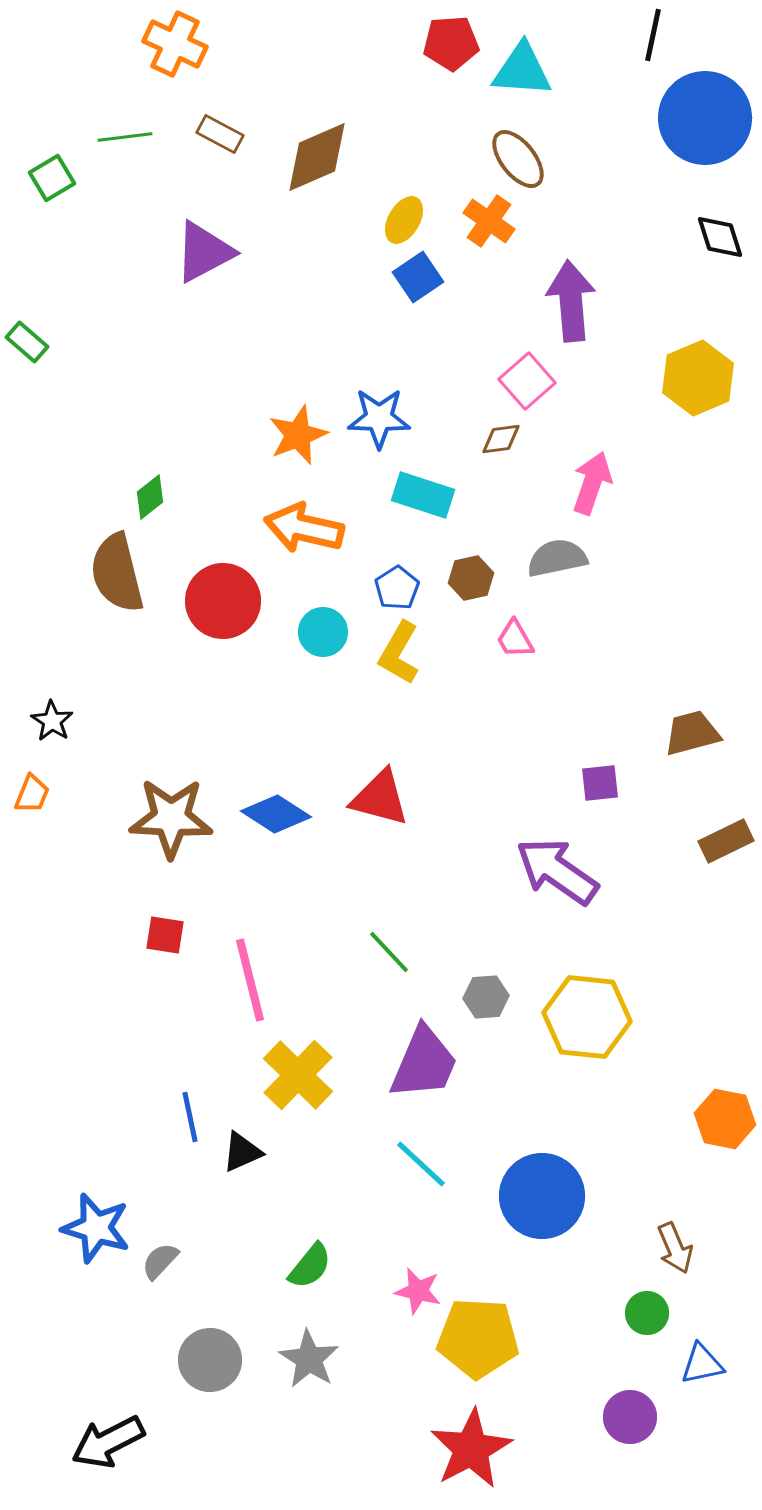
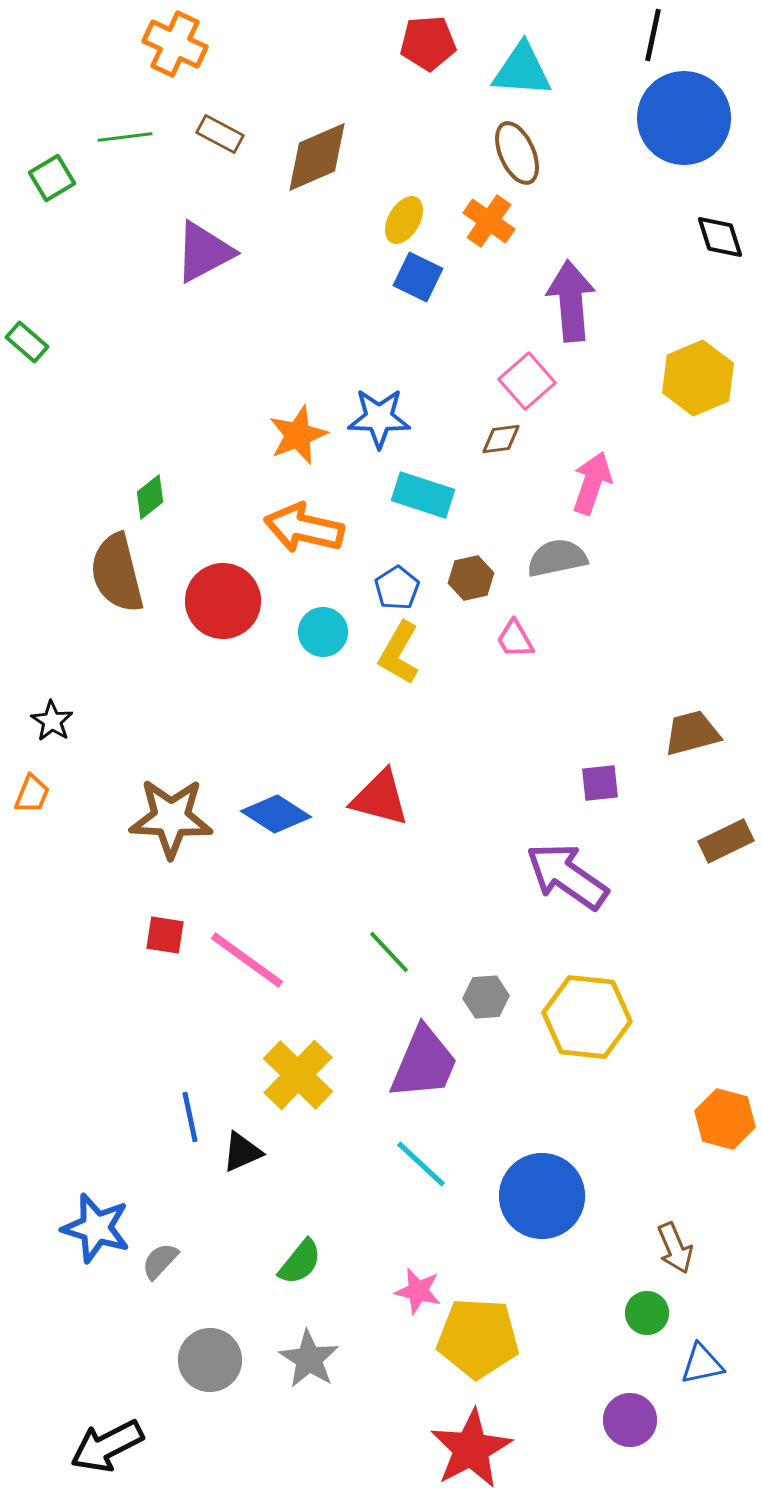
red pentagon at (451, 43): moved 23 px left
blue circle at (705, 118): moved 21 px left
brown ellipse at (518, 159): moved 1 px left, 6 px up; rotated 14 degrees clockwise
blue square at (418, 277): rotated 30 degrees counterclockwise
purple arrow at (557, 871): moved 10 px right, 5 px down
pink line at (250, 980): moved 3 px left, 20 px up; rotated 40 degrees counterclockwise
orange hexagon at (725, 1119): rotated 4 degrees clockwise
green semicircle at (310, 1266): moved 10 px left, 4 px up
purple circle at (630, 1417): moved 3 px down
black arrow at (108, 1442): moved 1 px left, 4 px down
